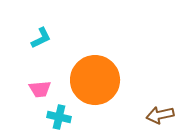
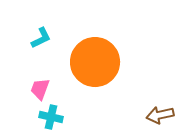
orange circle: moved 18 px up
pink trapezoid: rotated 115 degrees clockwise
cyan cross: moved 8 px left
